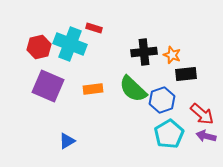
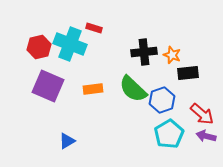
black rectangle: moved 2 px right, 1 px up
